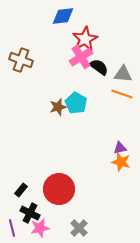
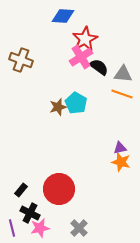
blue diamond: rotated 10 degrees clockwise
